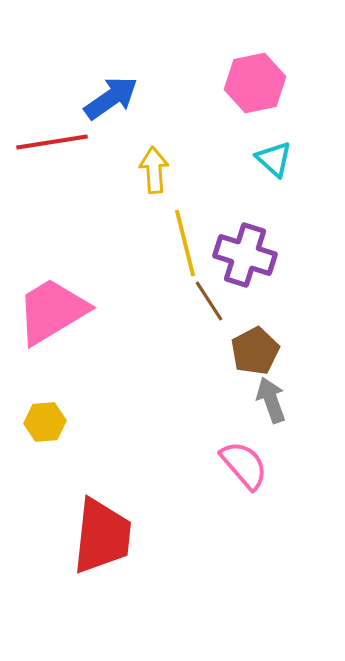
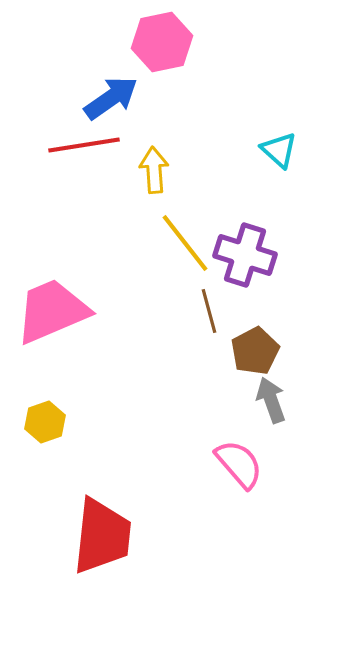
pink hexagon: moved 93 px left, 41 px up
red line: moved 32 px right, 3 px down
cyan triangle: moved 5 px right, 9 px up
yellow line: rotated 24 degrees counterclockwise
brown line: moved 10 px down; rotated 18 degrees clockwise
pink trapezoid: rotated 8 degrees clockwise
yellow hexagon: rotated 15 degrees counterclockwise
pink semicircle: moved 5 px left, 1 px up
